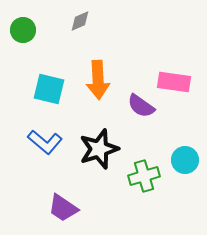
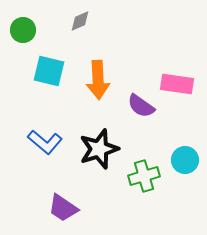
pink rectangle: moved 3 px right, 2 px down
cyan square: moved 18 px up
